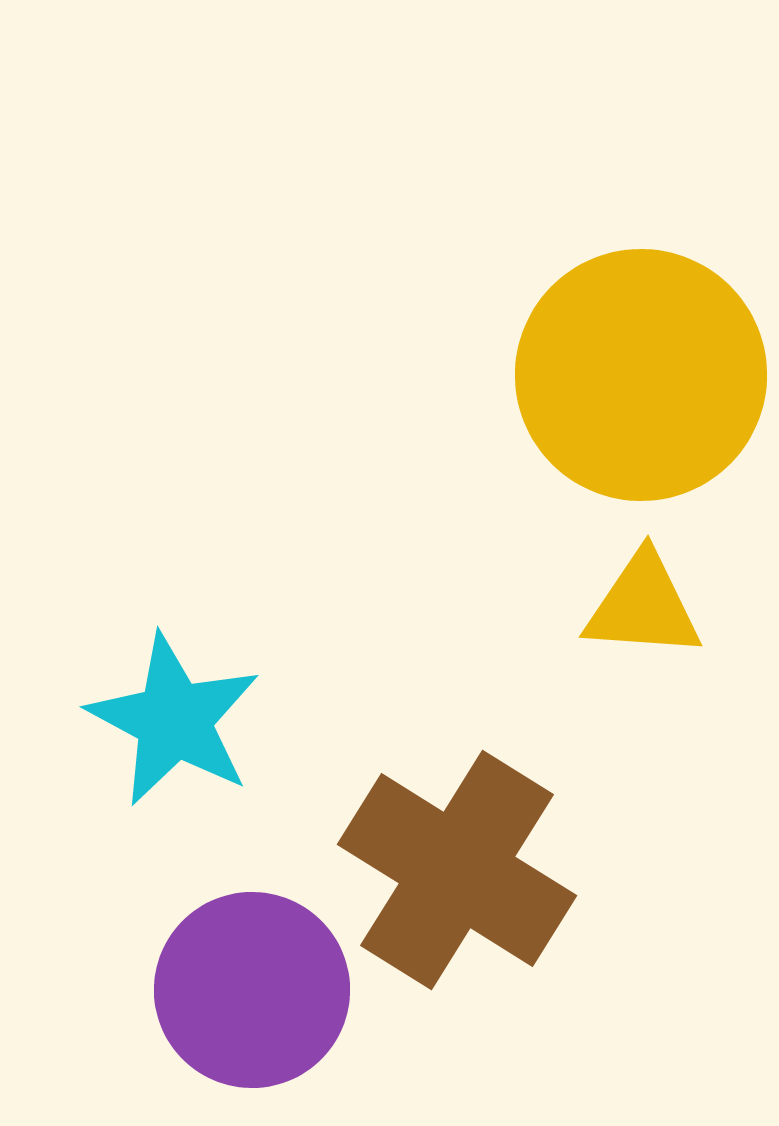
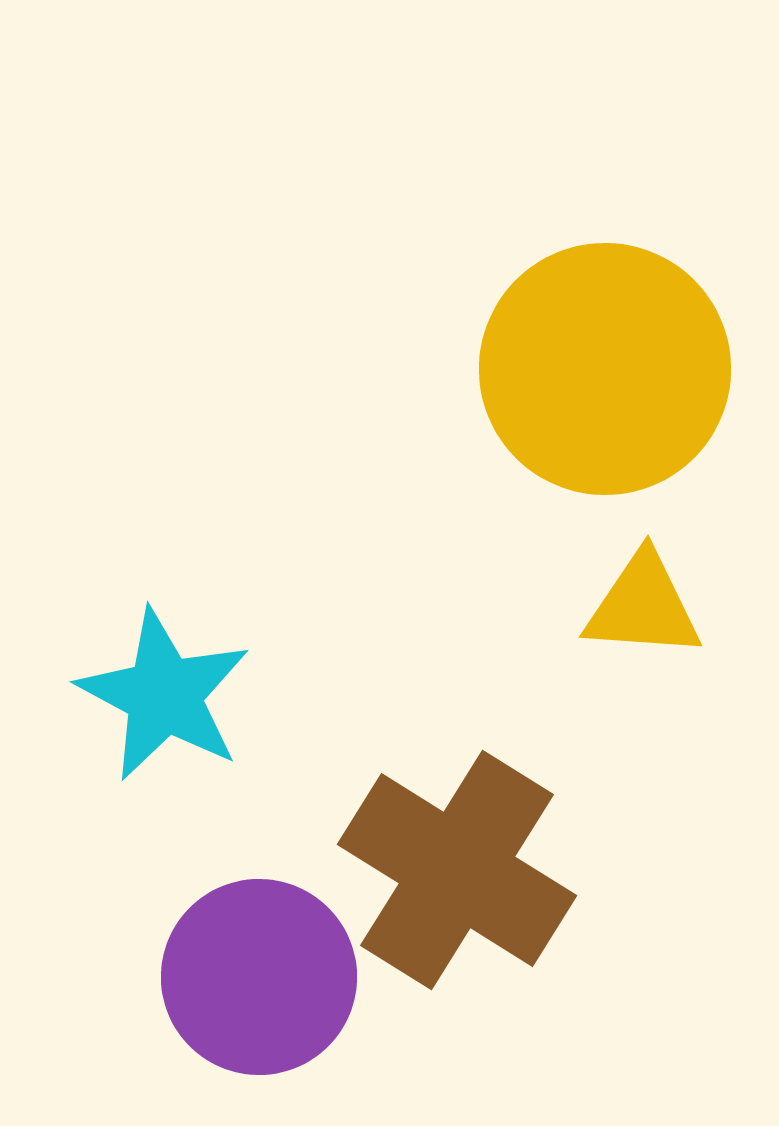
yellow circle: moved 36 px left, 6 px up
cyan star: moved 10 px left, 25 px up
purple circle: moved 7 px right, 13 px up
